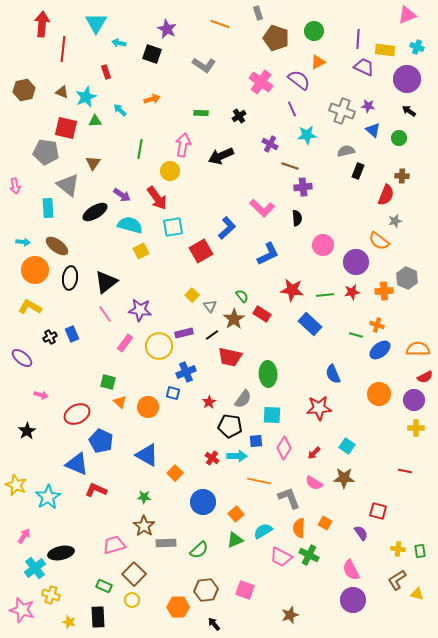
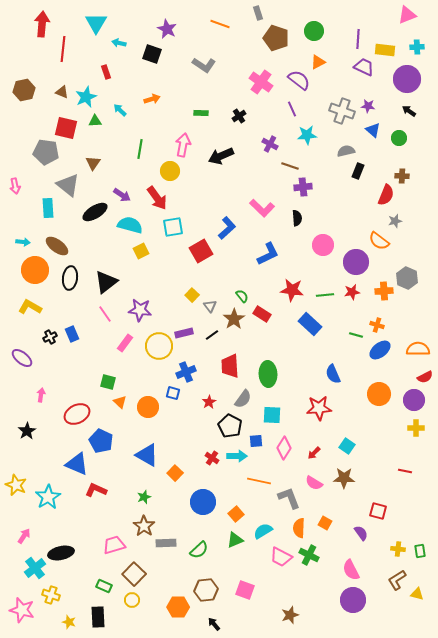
cyan cross at (417, 47): rotated 24 degrees counterclockwise
red trapezoid at (230, 357): moved 9 px down; rotated 75 degrees clockwise
pink arrow at (41, 395): rotated 96 degrees counterclockwise
black pentagon at (230, 426): rotated 20 degrees clockwise
green star at (144, 497): rotated 24 degrees counterclockwise
